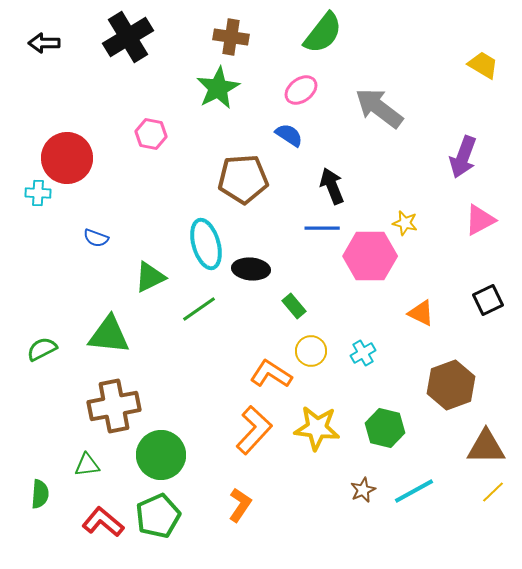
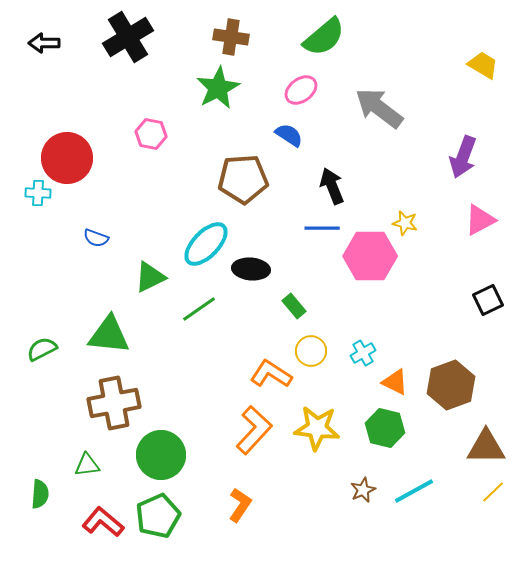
green semicircle at (323, 33): moved 1 px right, 4 px down; rotated 12 degrees clockwise
cyan ellipse at (206, 244): rotated 60 degrees clockwise
orange triangle at (421, 313): moved 26 px left, 69 px down
brown cross at (114, 406): moved 3 px up
